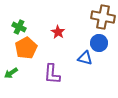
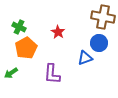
blue triangle: rotated 35 degrees counterclockwise
